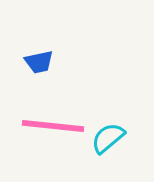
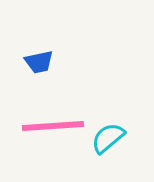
pink line: rotated 10 degrees counterclockwise
